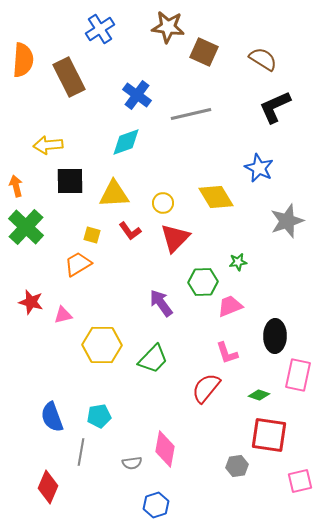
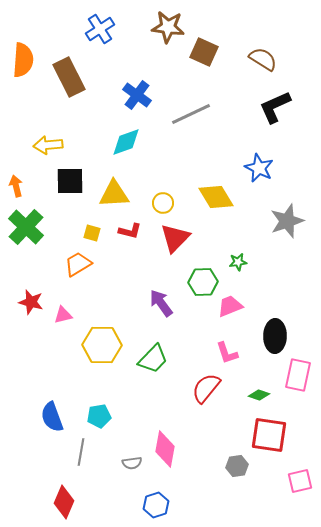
gray line at (191, 114): rotated 12 degrees counterclockwise
red L-shape at (130, 231): rotated 40 degrees counterclockwise
yellow square at (92, 235): moved 2 px up
red diamond at (48, 487): moved 16 px right, 15 px down
